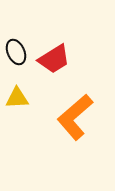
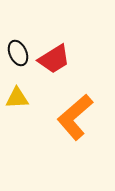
black ellipse: moved 2 px right, 1 px down
